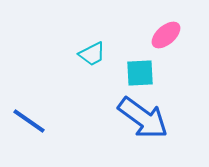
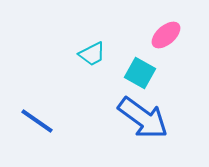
cyan square: rotated 32 degrees clockwise
blue line: moved 8 px right
